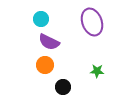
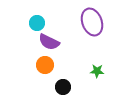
cyan circle: moved 4 px left, 4 px down
